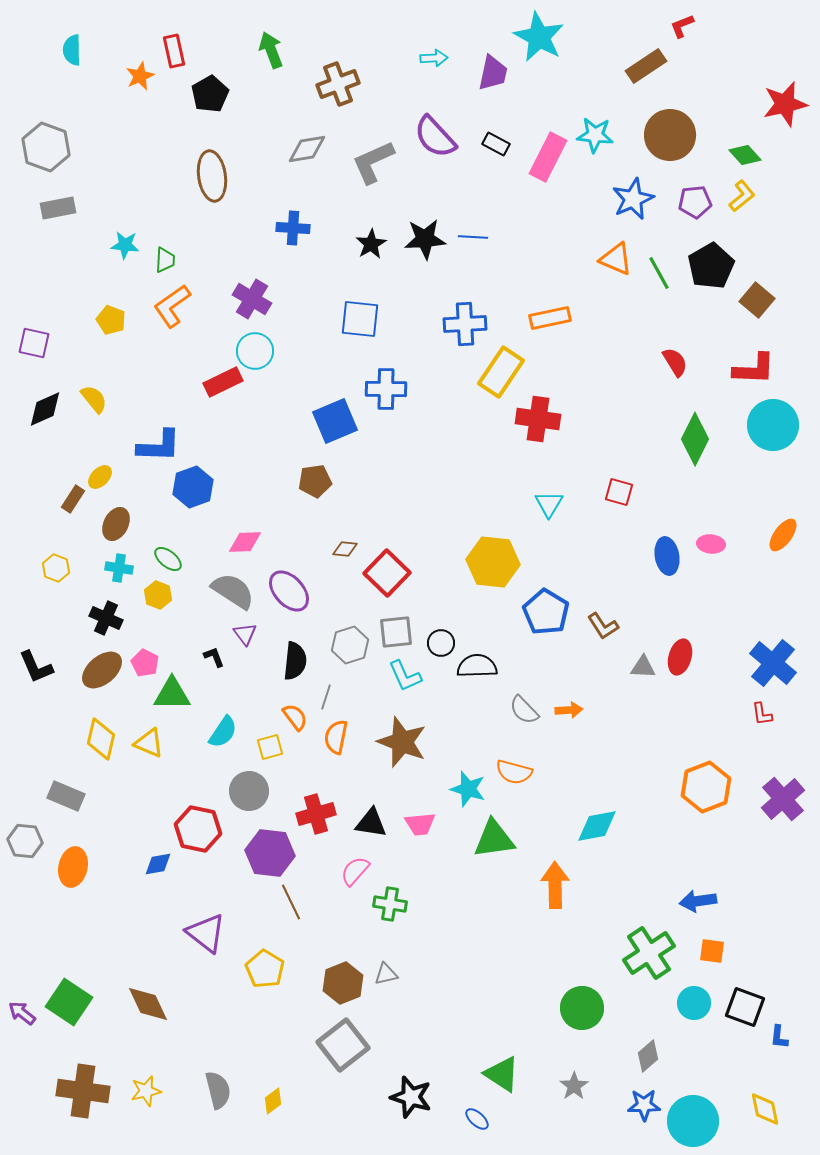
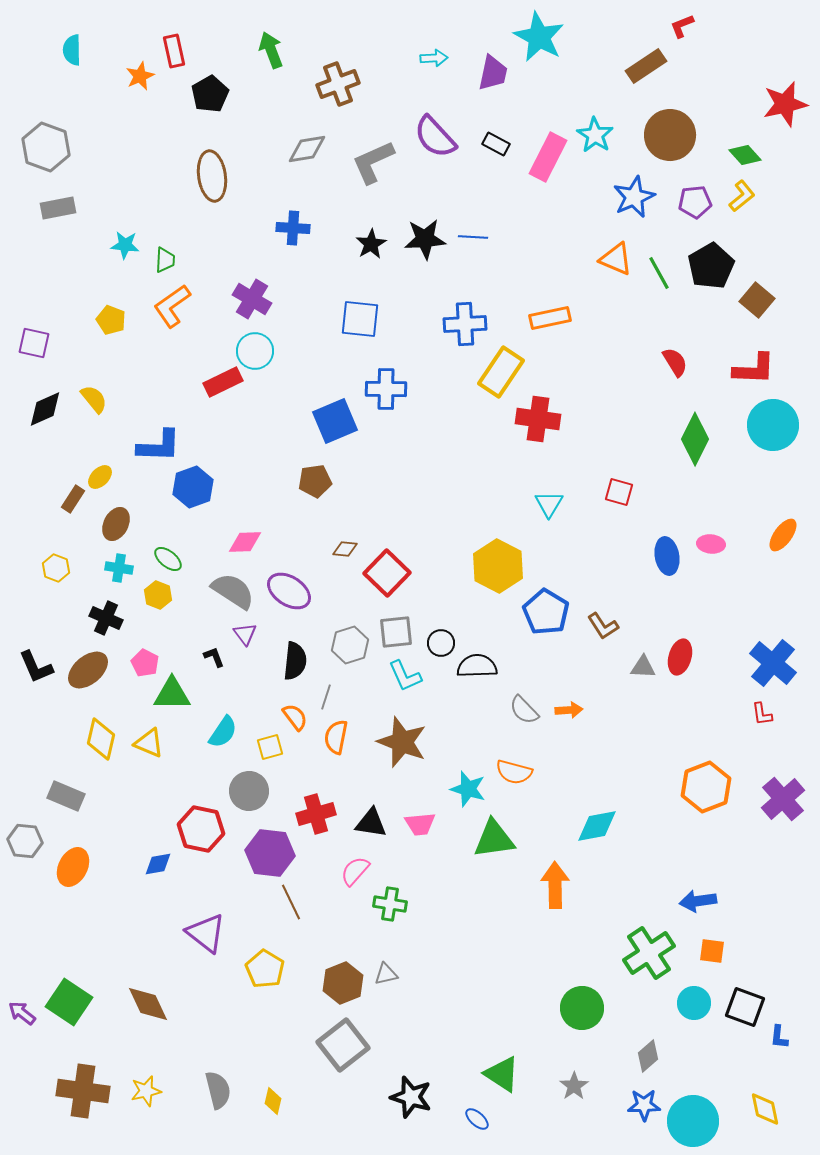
cyan star at (595, 135): rotated 27 degrees clockwise
blue star at (633, 199): moved 1 px right, 2 px up
yellow hexagon at (493, 562): moved 5 px right, 4 px down; rotated 21 degrees clockwise
purple ellipse at (289, 591): rotated 15 degrees counterclockwise
brown ellipse at (102, 670): moved 14 px left
red hexagon at (198, 829): moved 3 px right
orange ellipse at (73, 867): rotated 15 degrees clockwise
yellow diamond at (273, 1101): rotated 40 degrees counterclockwise
